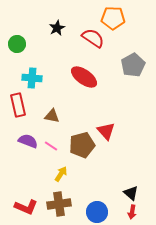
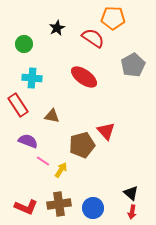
green circle: moved 7 px right
red rectangle: rotated 20 degrees counterclockwise
pink line: moved 8 px left, 15 px down
yellow arrow: moved 4 px up
blue circle: moved 4 px left, 4 px up
